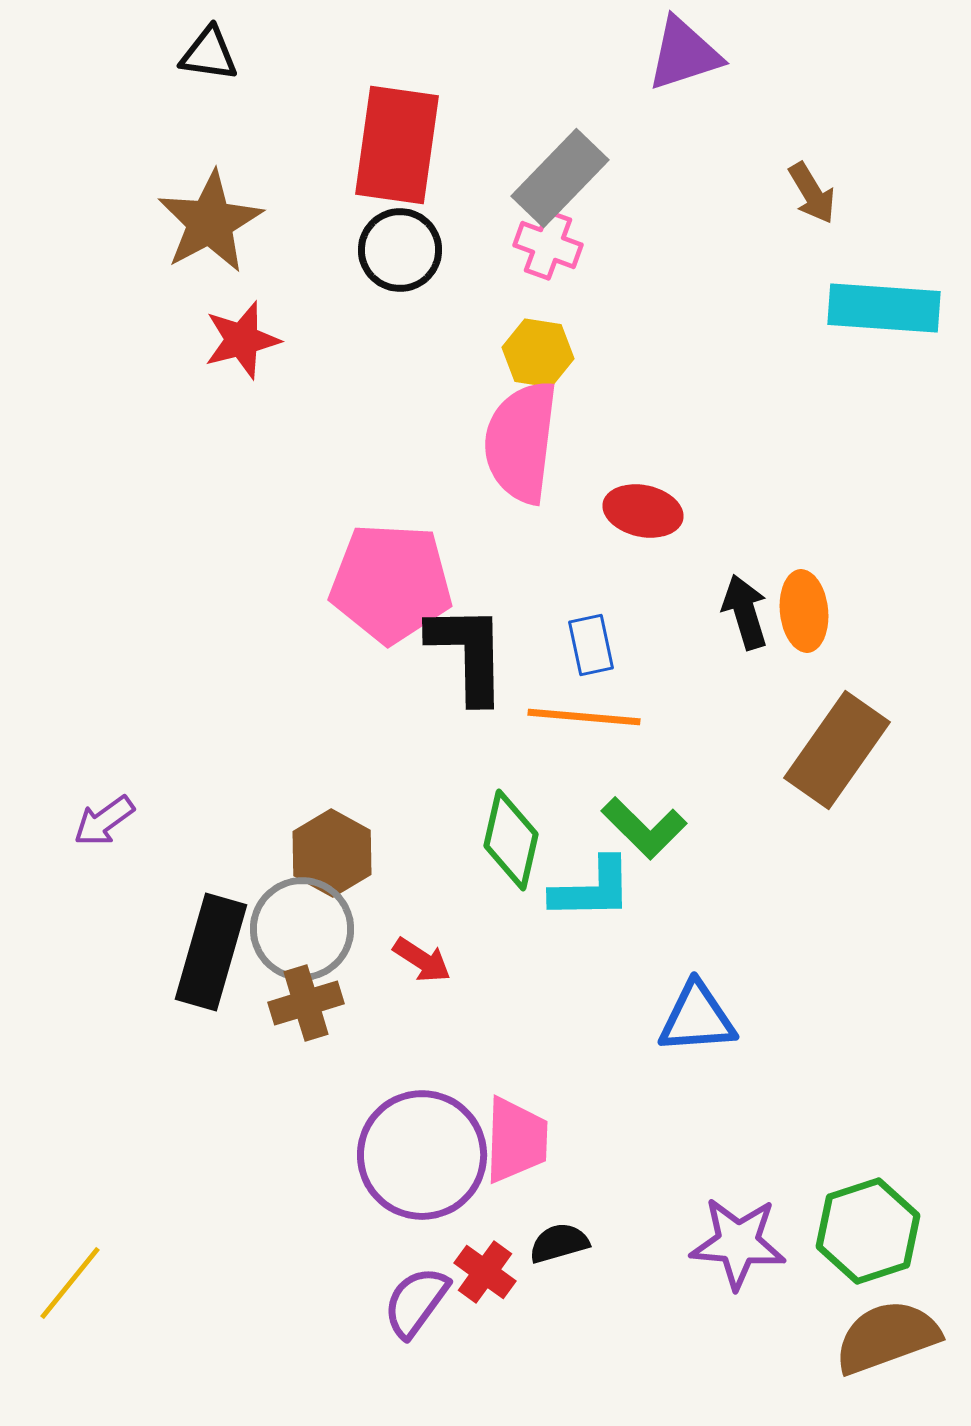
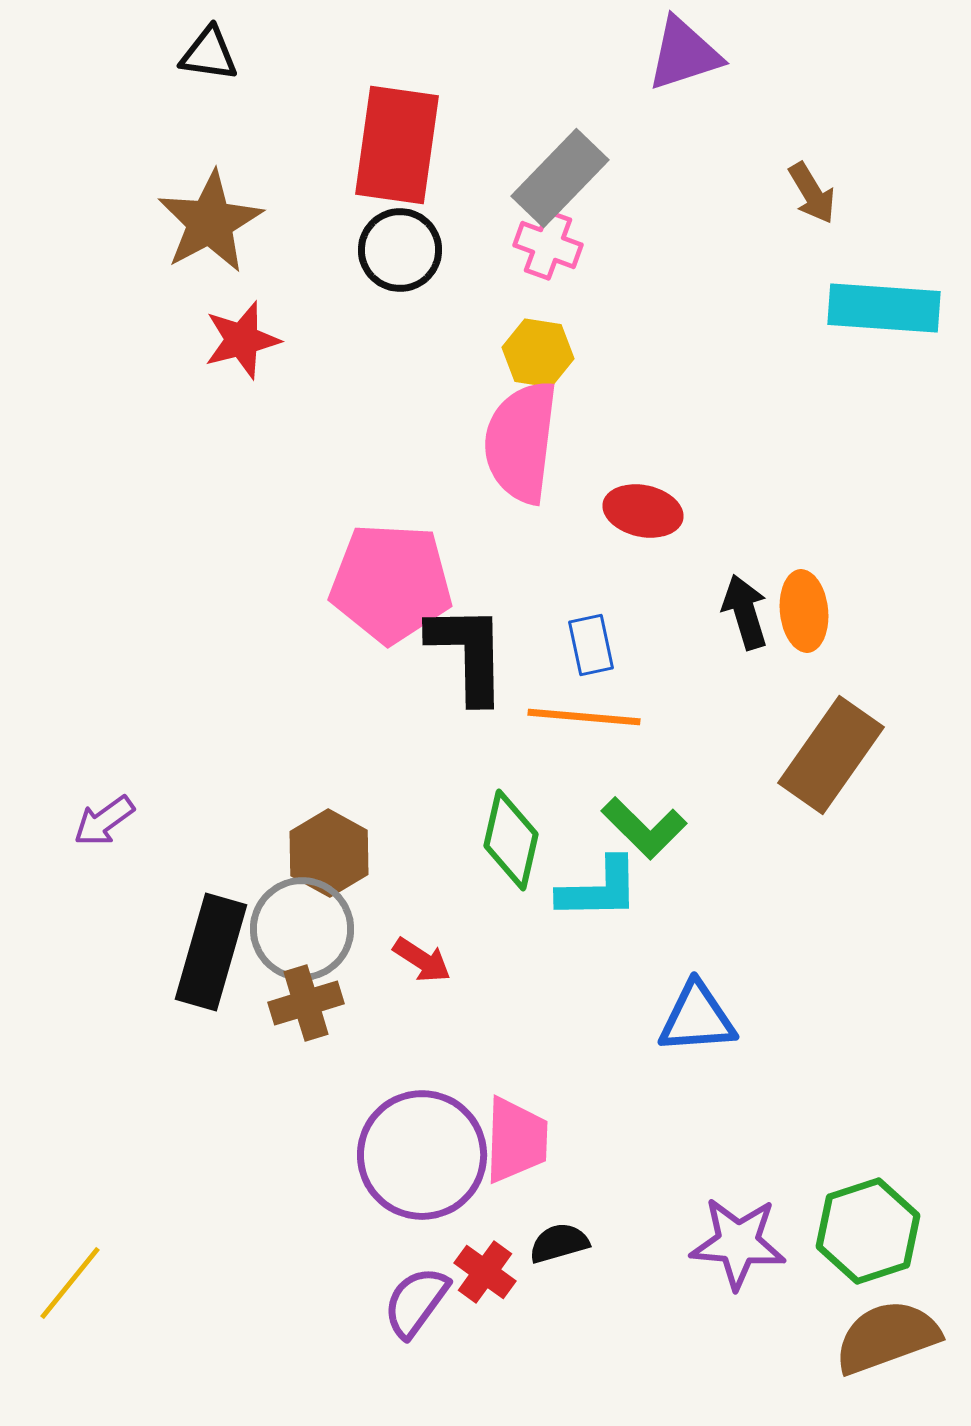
brown rectangle: moved 6 px left, 5 px down
brown hexagon: moved 3 px left
cyan L-shape: moved 7 px right
